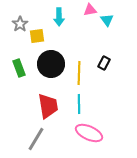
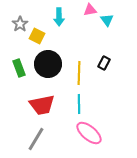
yellow square: rotated 35 degrees clockwise
black circle: moved 3 px left
red trapezoid: moved 6 px left, 1 px up; rotated 88 degrees clockwise
pink ellipse: rotated 16 degrees clockwise
